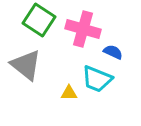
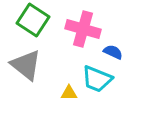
green square: moved 6 px left
